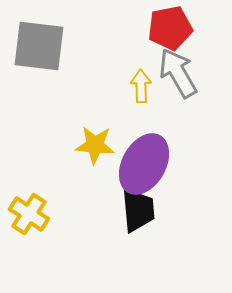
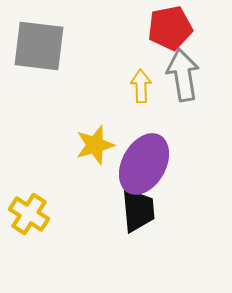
gray arrow: moved 5 px right, 2 px down; rotated 21 degrees clockwise
yellow star: rotated 21 degrees counterclockwise
